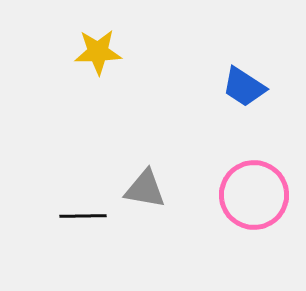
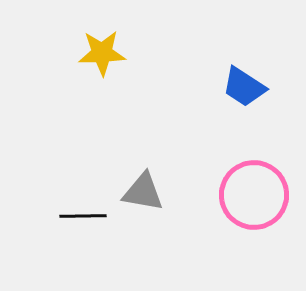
yellow star: moved 4 px right, 1 px down
gray triangle: moved 2 px left, 3 px down
